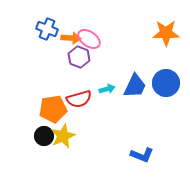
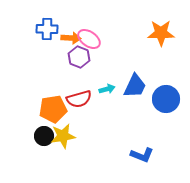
blue cross: rotated 20 degrees counterclockwise
orange star: moved 5 px left
blue circle: moved 16 px down
yellow star: rotated 15 degrees clockwise
